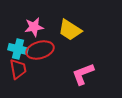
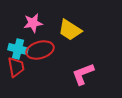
pink star: moved 1 px left, 4 px up
red trapezoid: moved 2 px left, 2 px up
